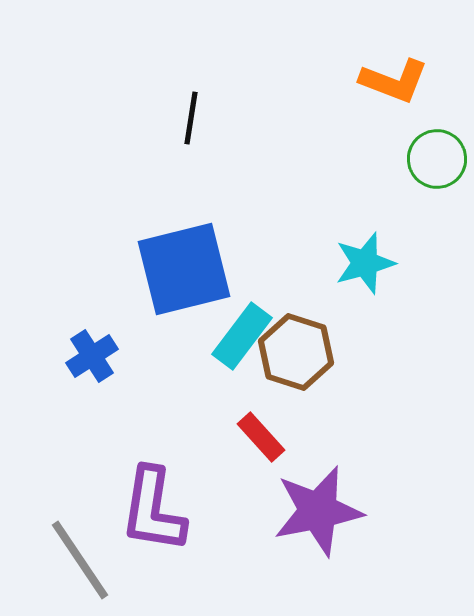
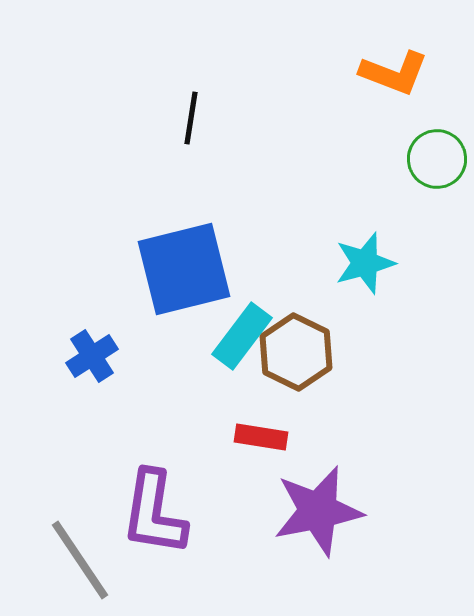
orange L-shape: moved 8 px up
brown hexagon: rotated 8 degrees clockwise
red rectangle: rotated 39 degrees counterclockwise
purple L-shape: moved 1 px right, 3 px down
